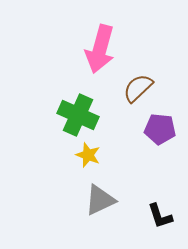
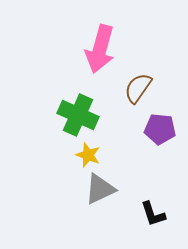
brown semicircle: rotated 12 degrees counterclockwise
gray triangle: moved 11 px up
black L-shape: moved 7 px left, 2 px up
